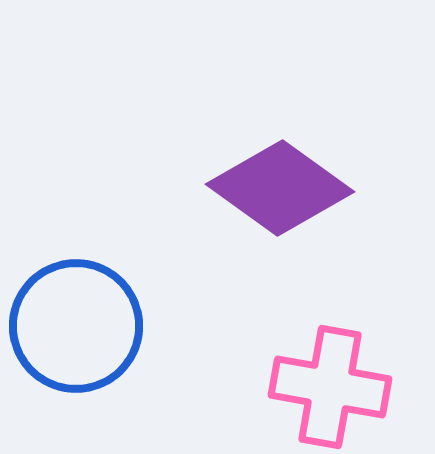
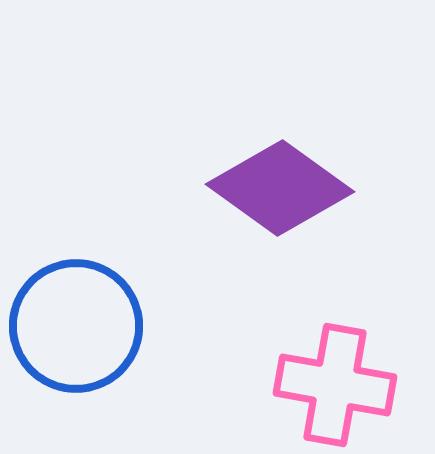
pink cross: moved 5 px right, 2 px up
